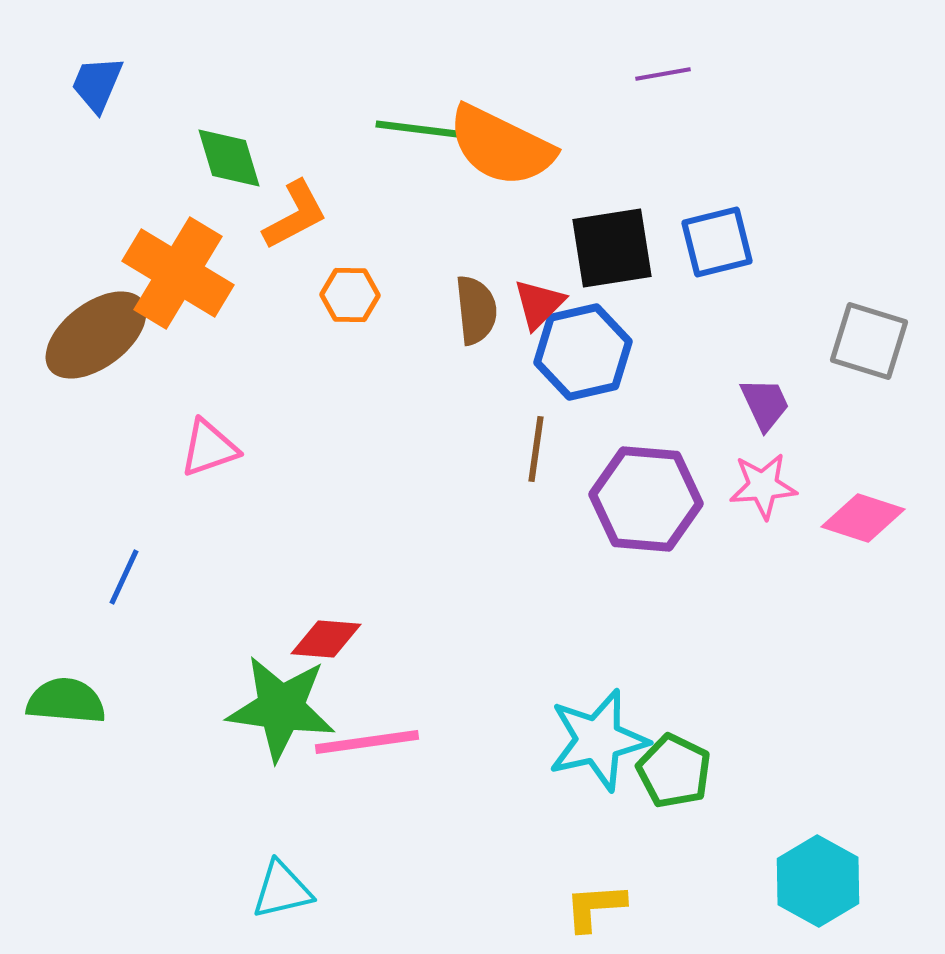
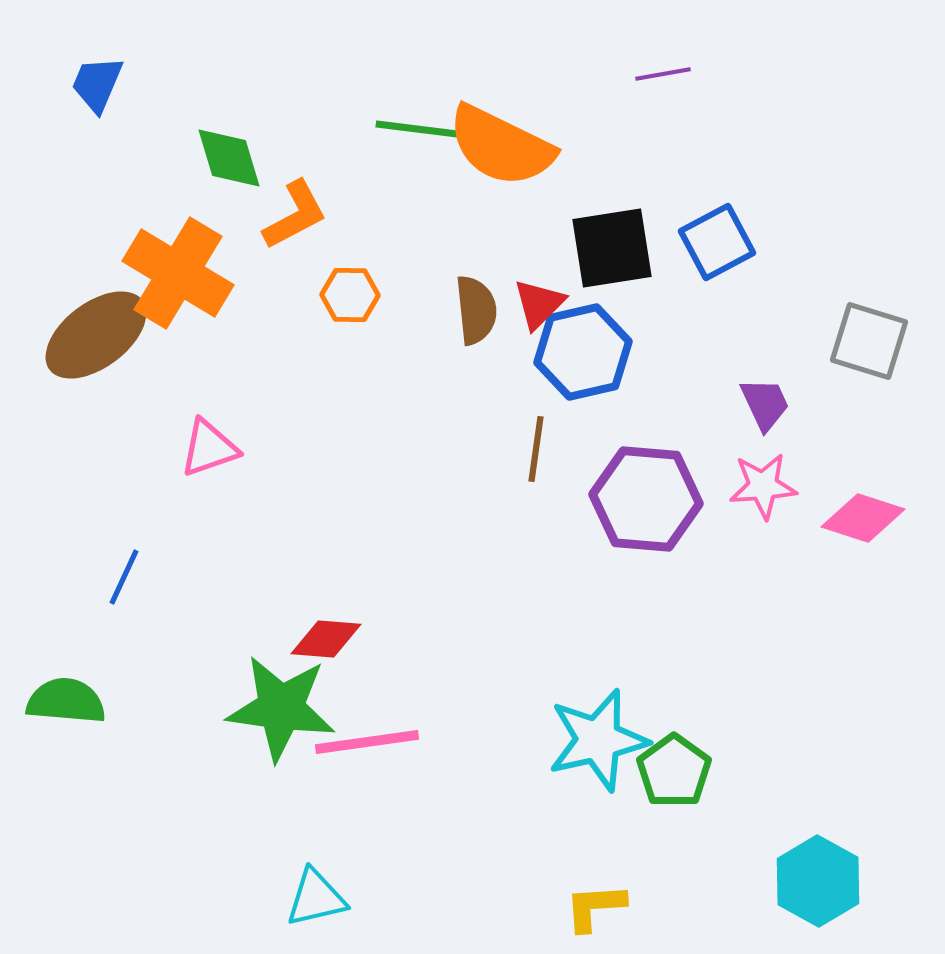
blue square: rotated 14 degrees counterclockwise
green pentagon: rotated 10 degrees clockwise
cyan triangle: moved 34 px right, 8 px down
